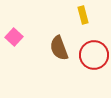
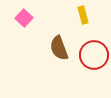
pink square: moved 10 px right, 19 px up
